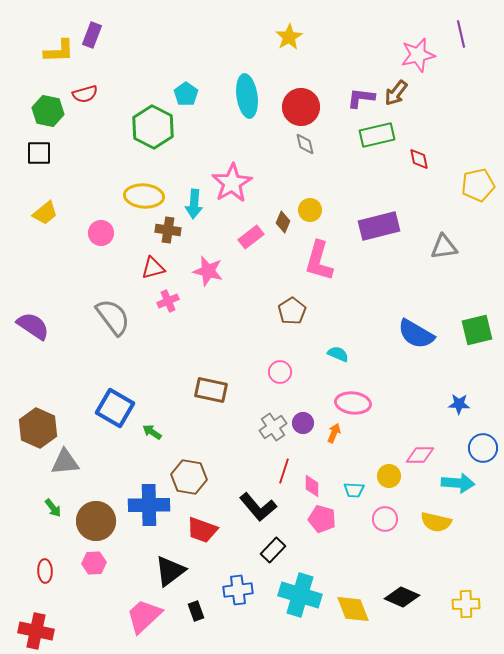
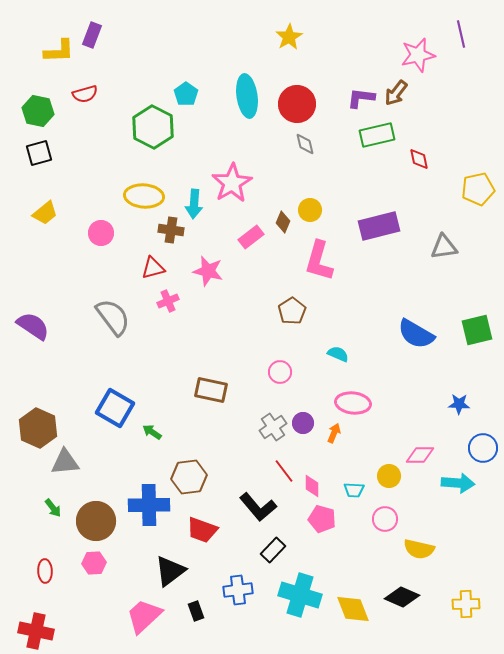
red circle at (301, 107): moved 4 px left, 3 px up
green hexagon at (48, 111): moved 10 px left
black square at (39, 153): rotated 16 degrees counterclockwise
yellow pentagon at (478, 185): moved 4 px down
brown cross at (168, 230): moved 3 px right
red line at (284, 471): rotated 55 degrees counterclockwise
brown hexagon at (189, 477): rotated 16 degrees counterclockwise
yellow semicircle at (436, 522): moved 17 px left, 27 px down
